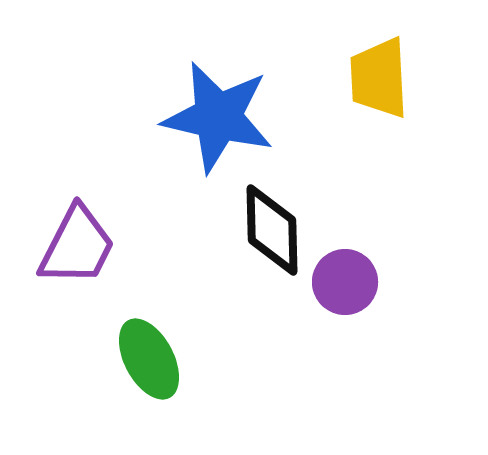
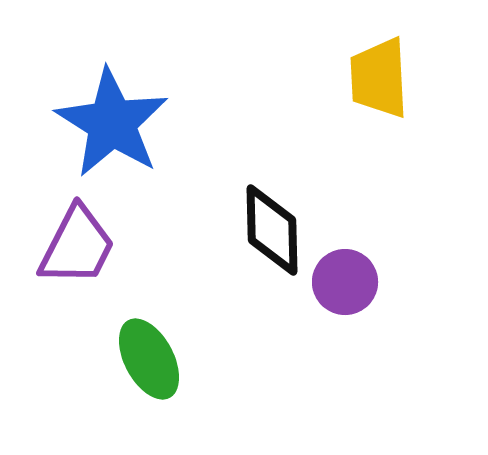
blue star: moved 106 px left, 6 px down; rotated 19 degrees clockwise
